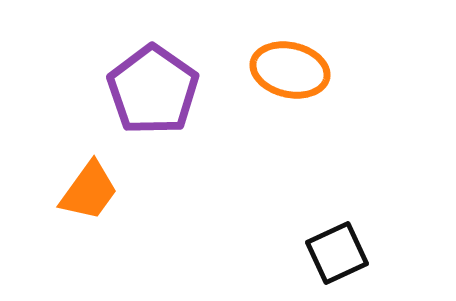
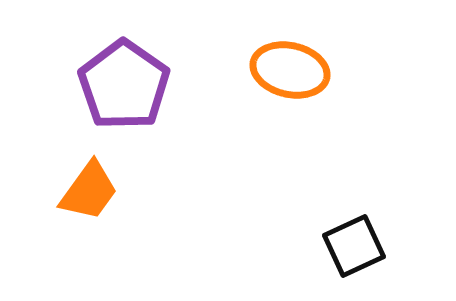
purple pentagon: moved 29 px left, 5 px up
black square: moved 17 px right, 7 px up
